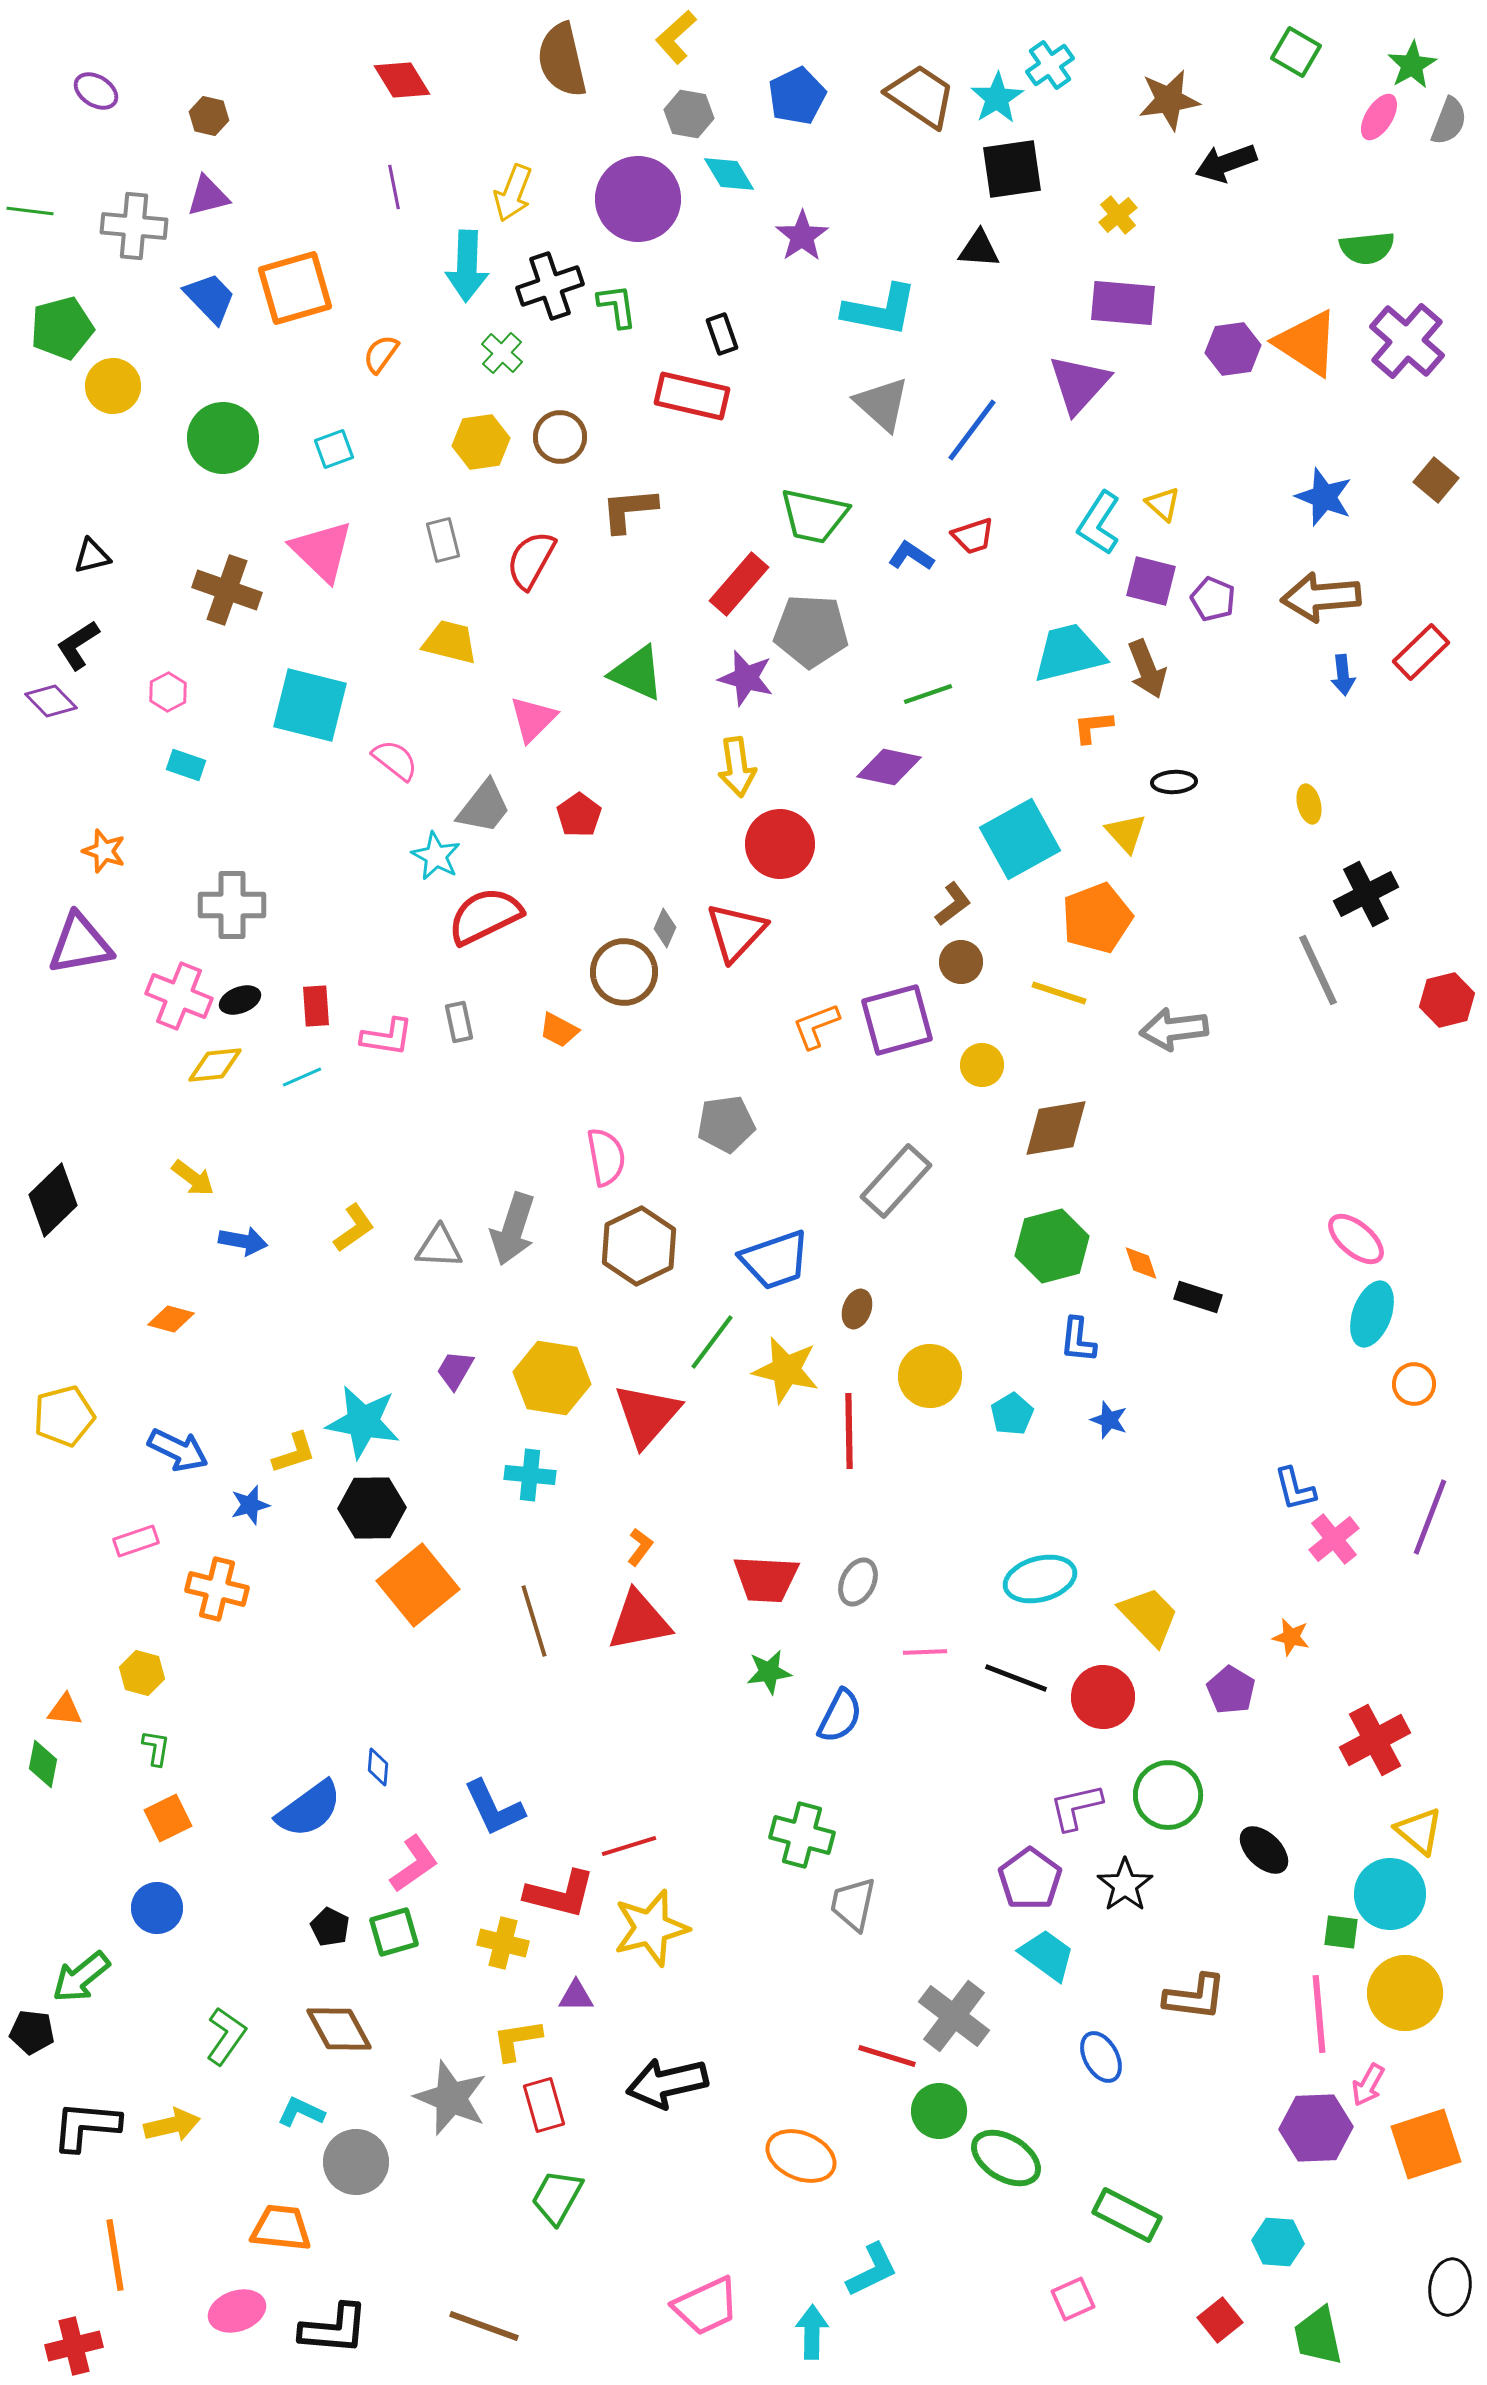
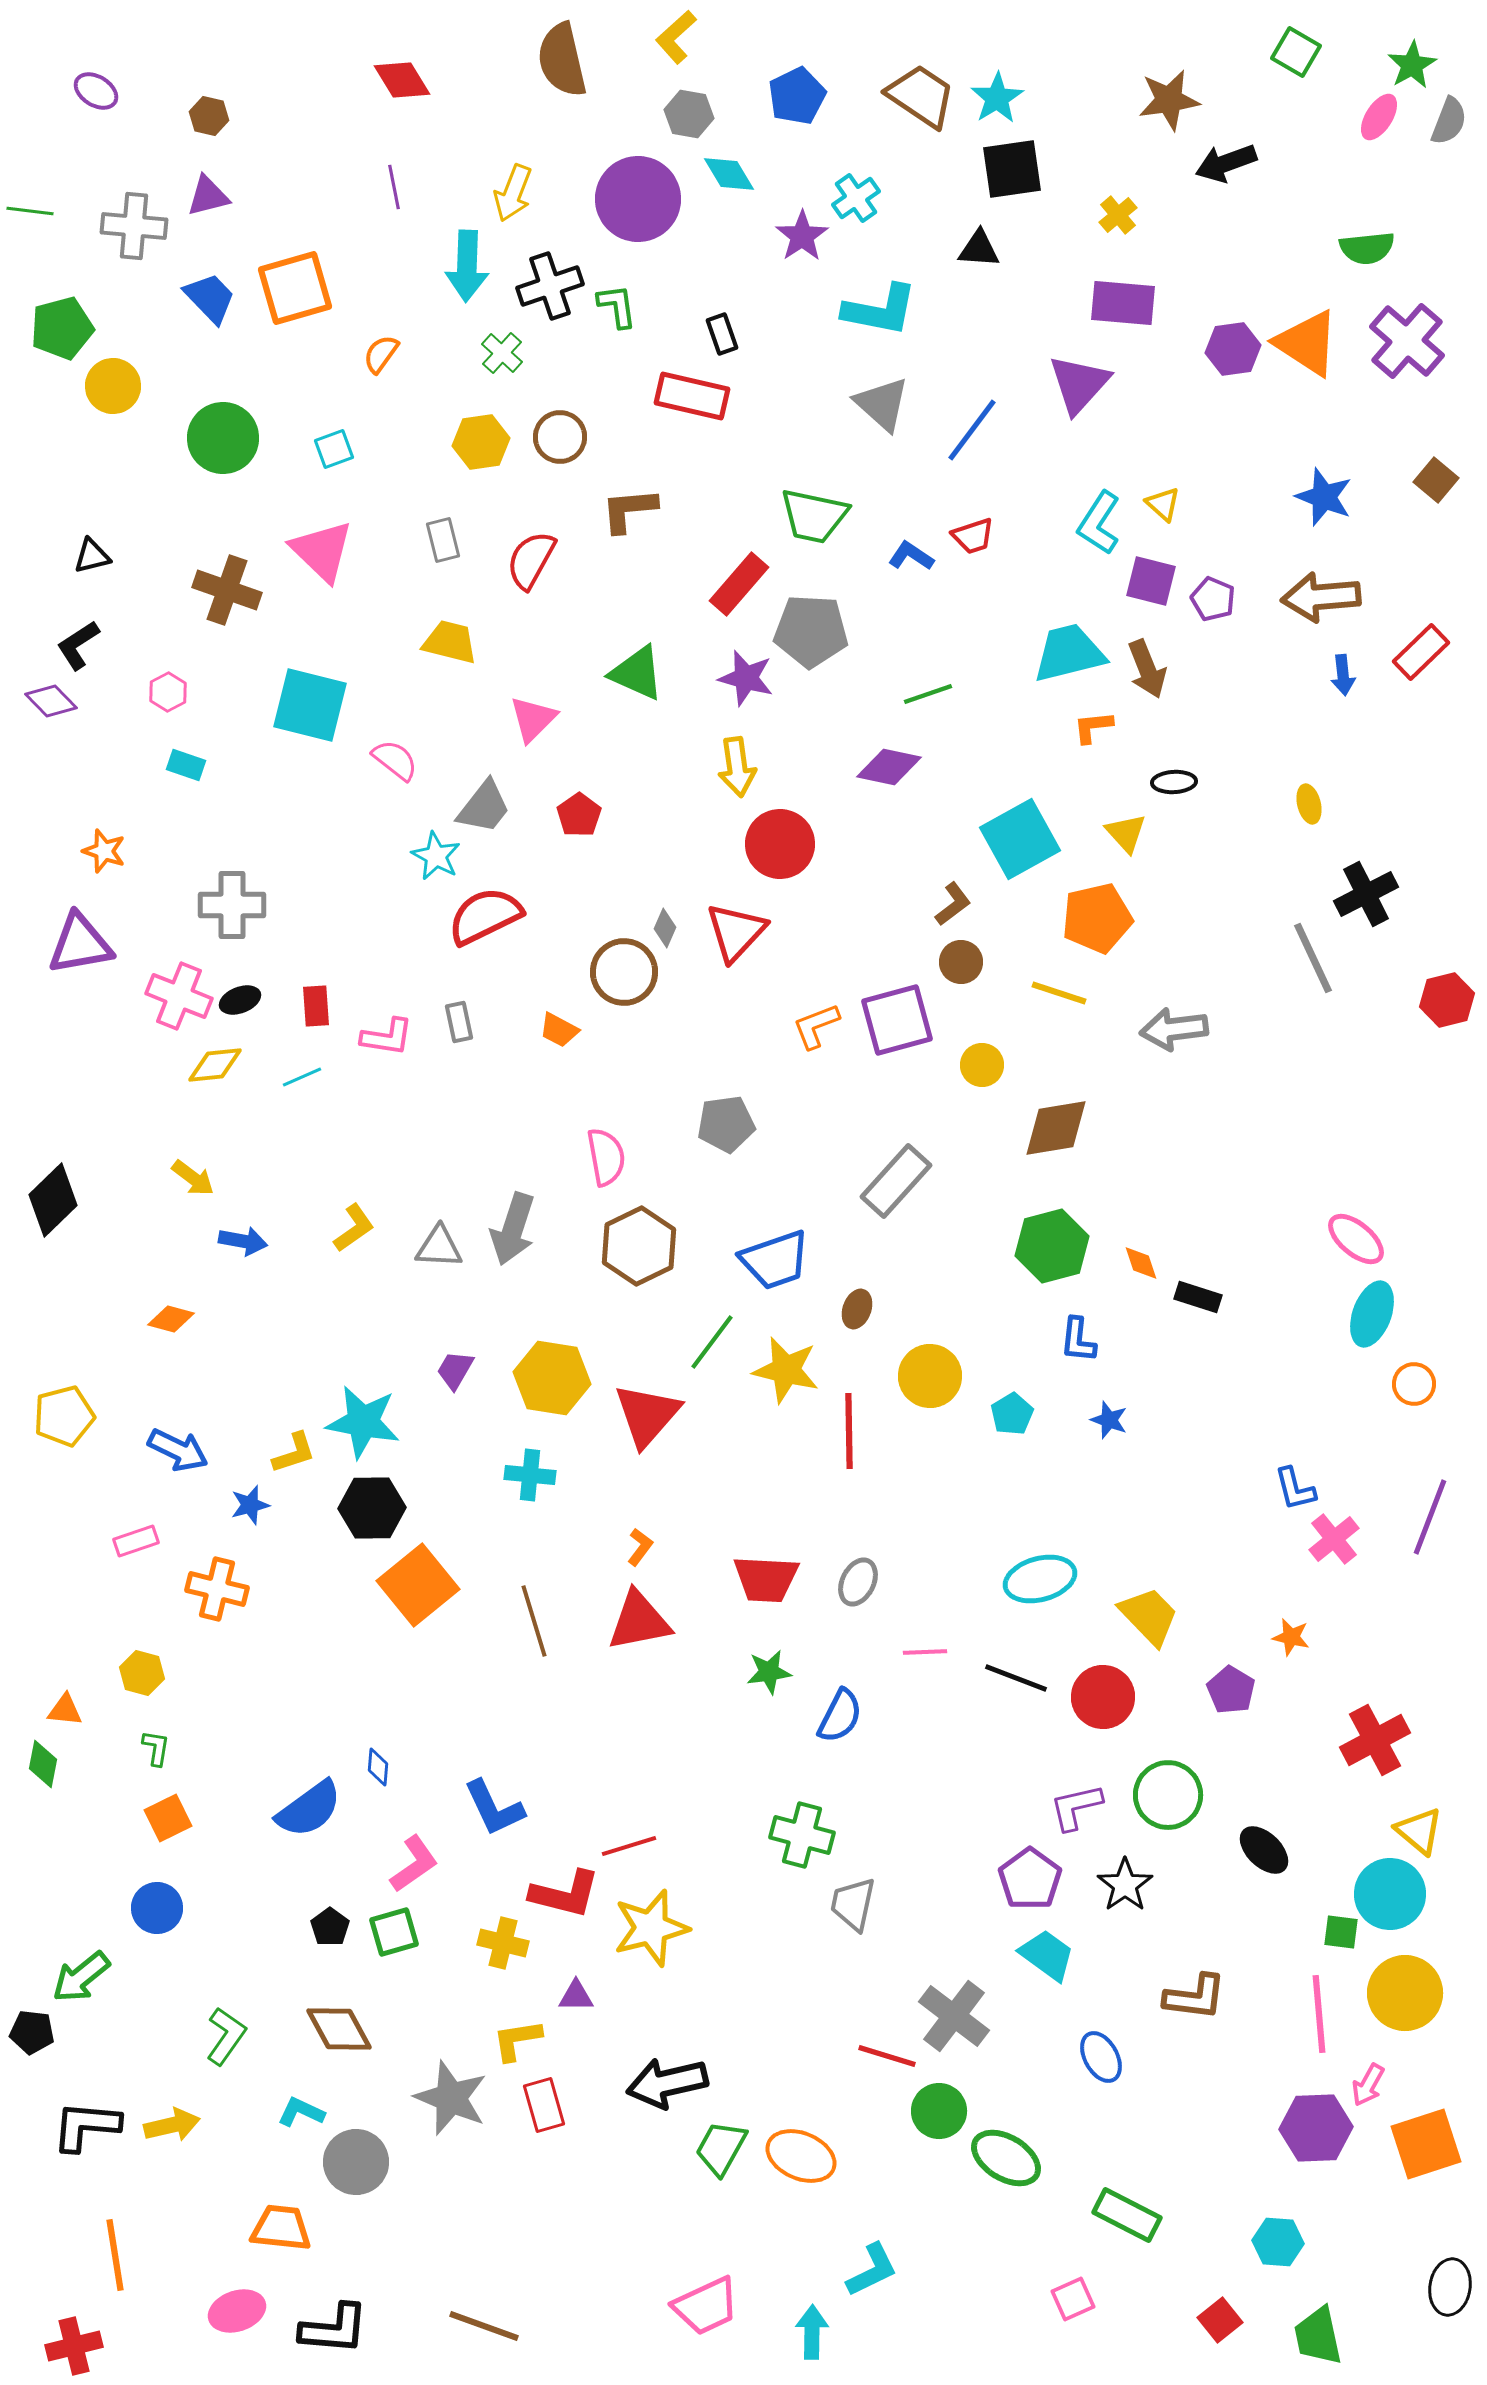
cyan cross at (1050, 65): moved 194 px left, 133 px down
orange pentagon at (1097, 918): rotated 8 degrees clockwise
gray line at (1318, 970): moved 5 px left, 12 px up
red L-shape at (560, 1894): moved 5 px right
black pentagon at (330, 1927): rotated 9 degrees clockwise
green trapezoid at (557, 2197): moved 164 px right, 49 px up
